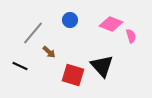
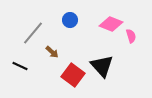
brown arrow: moved 3 px right
red square: rotated 20 degrees clockwise
